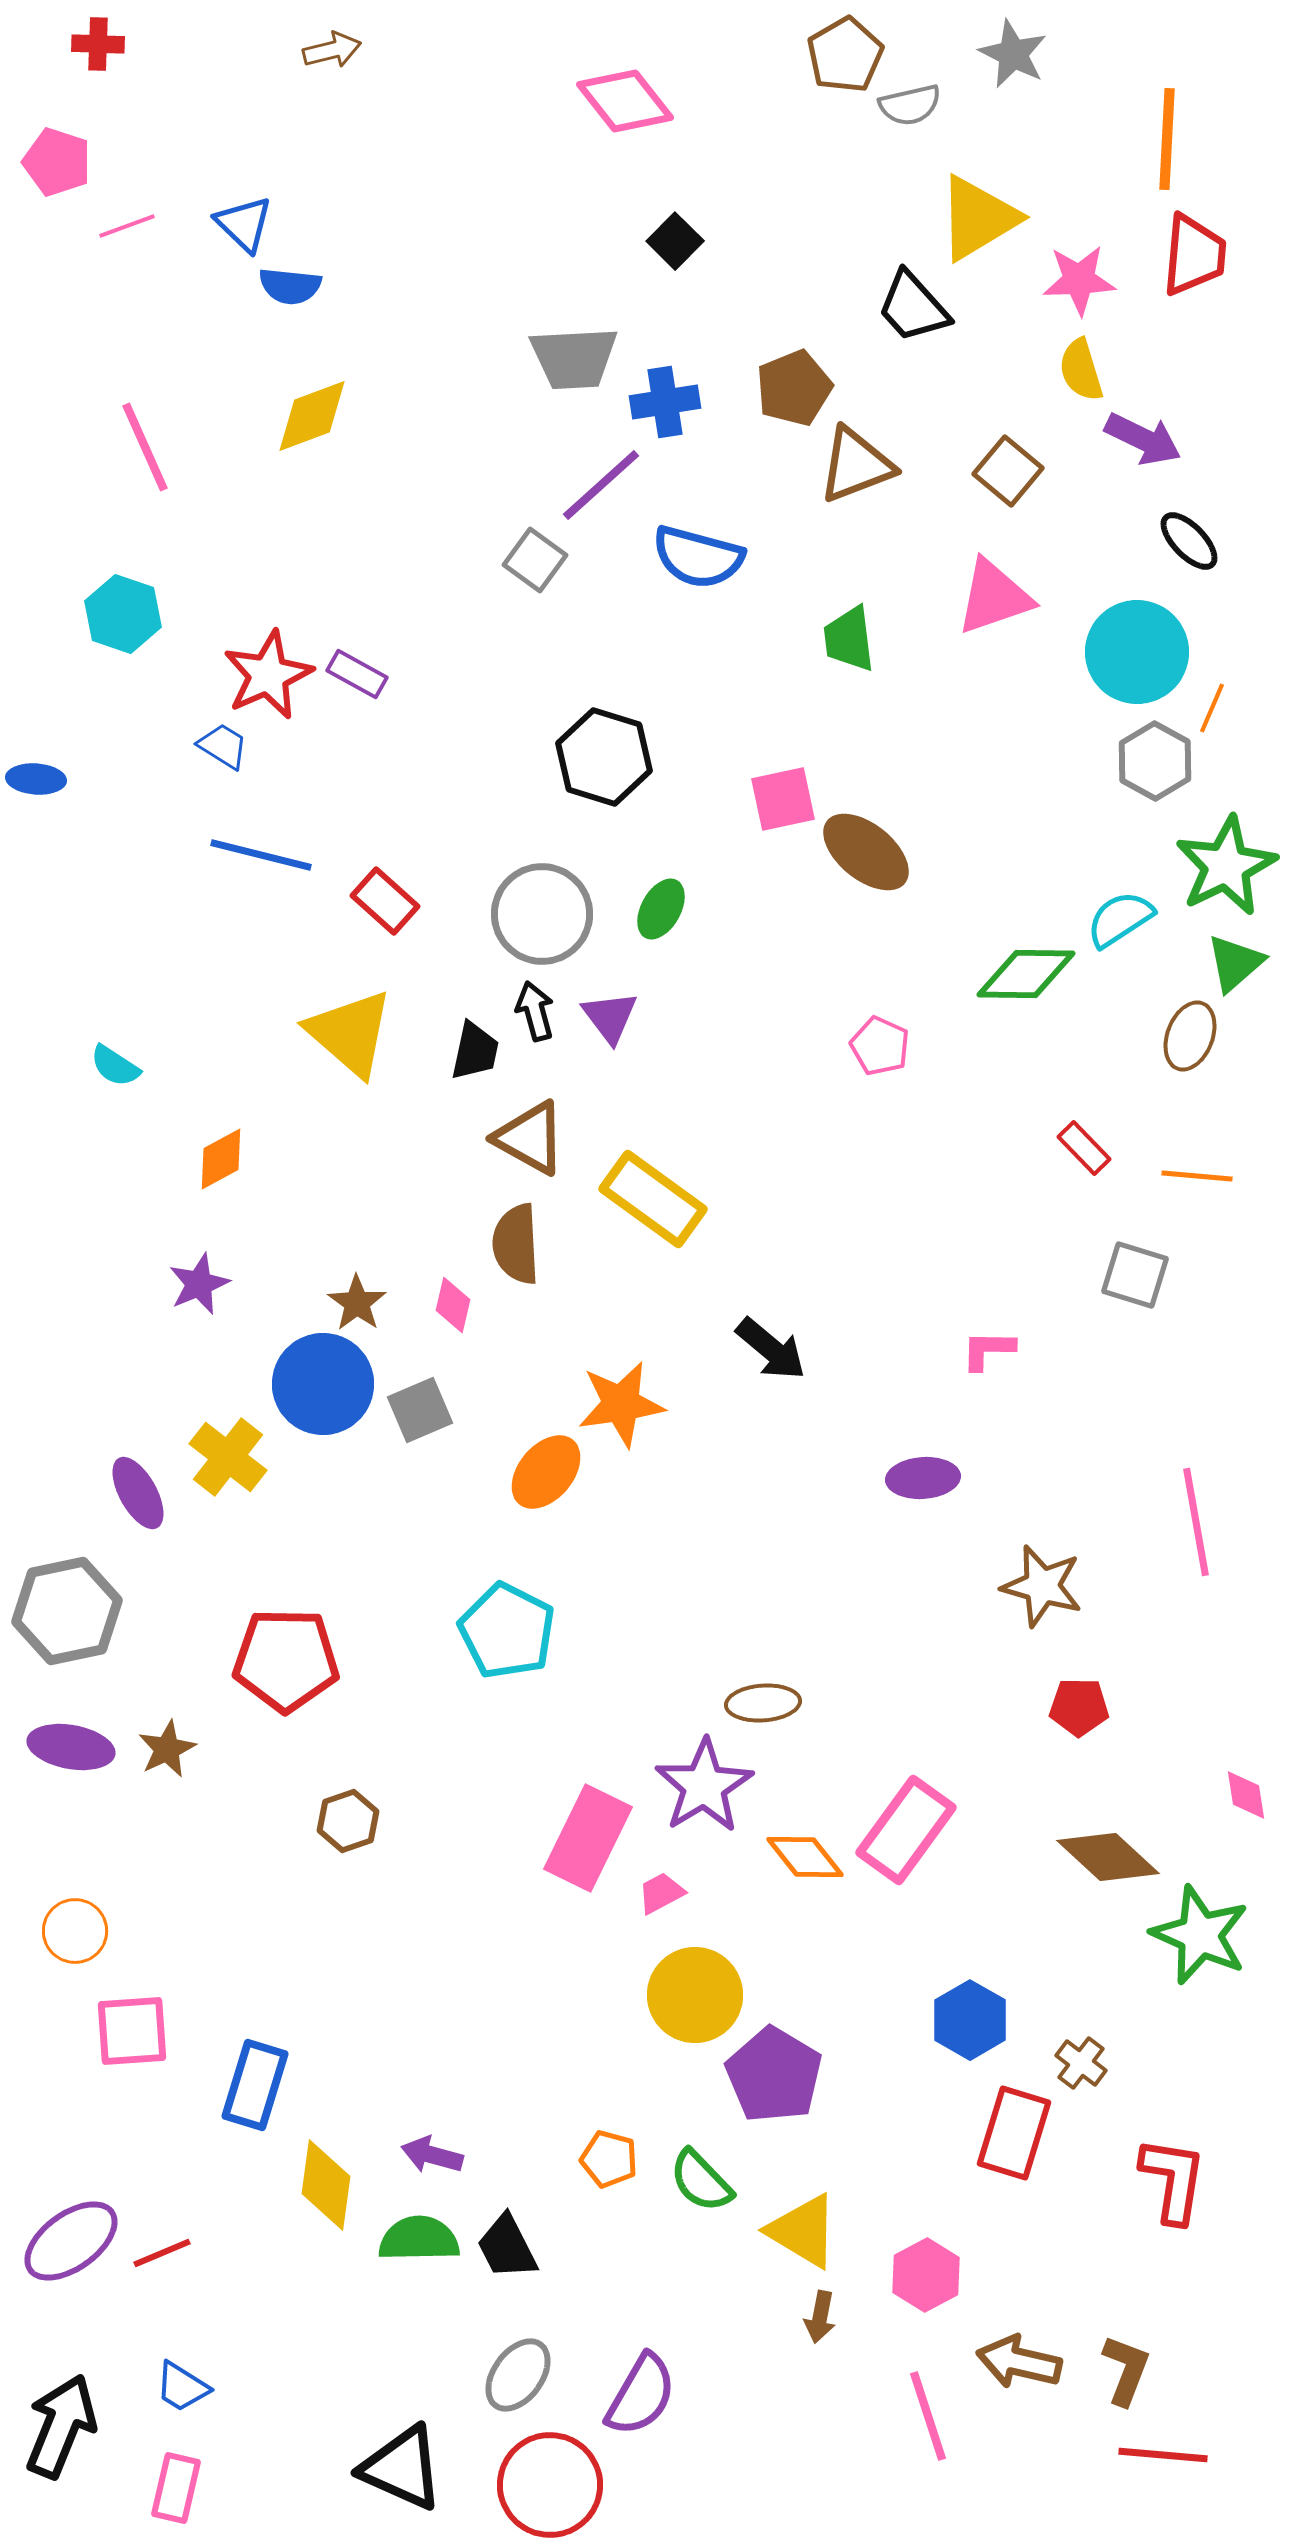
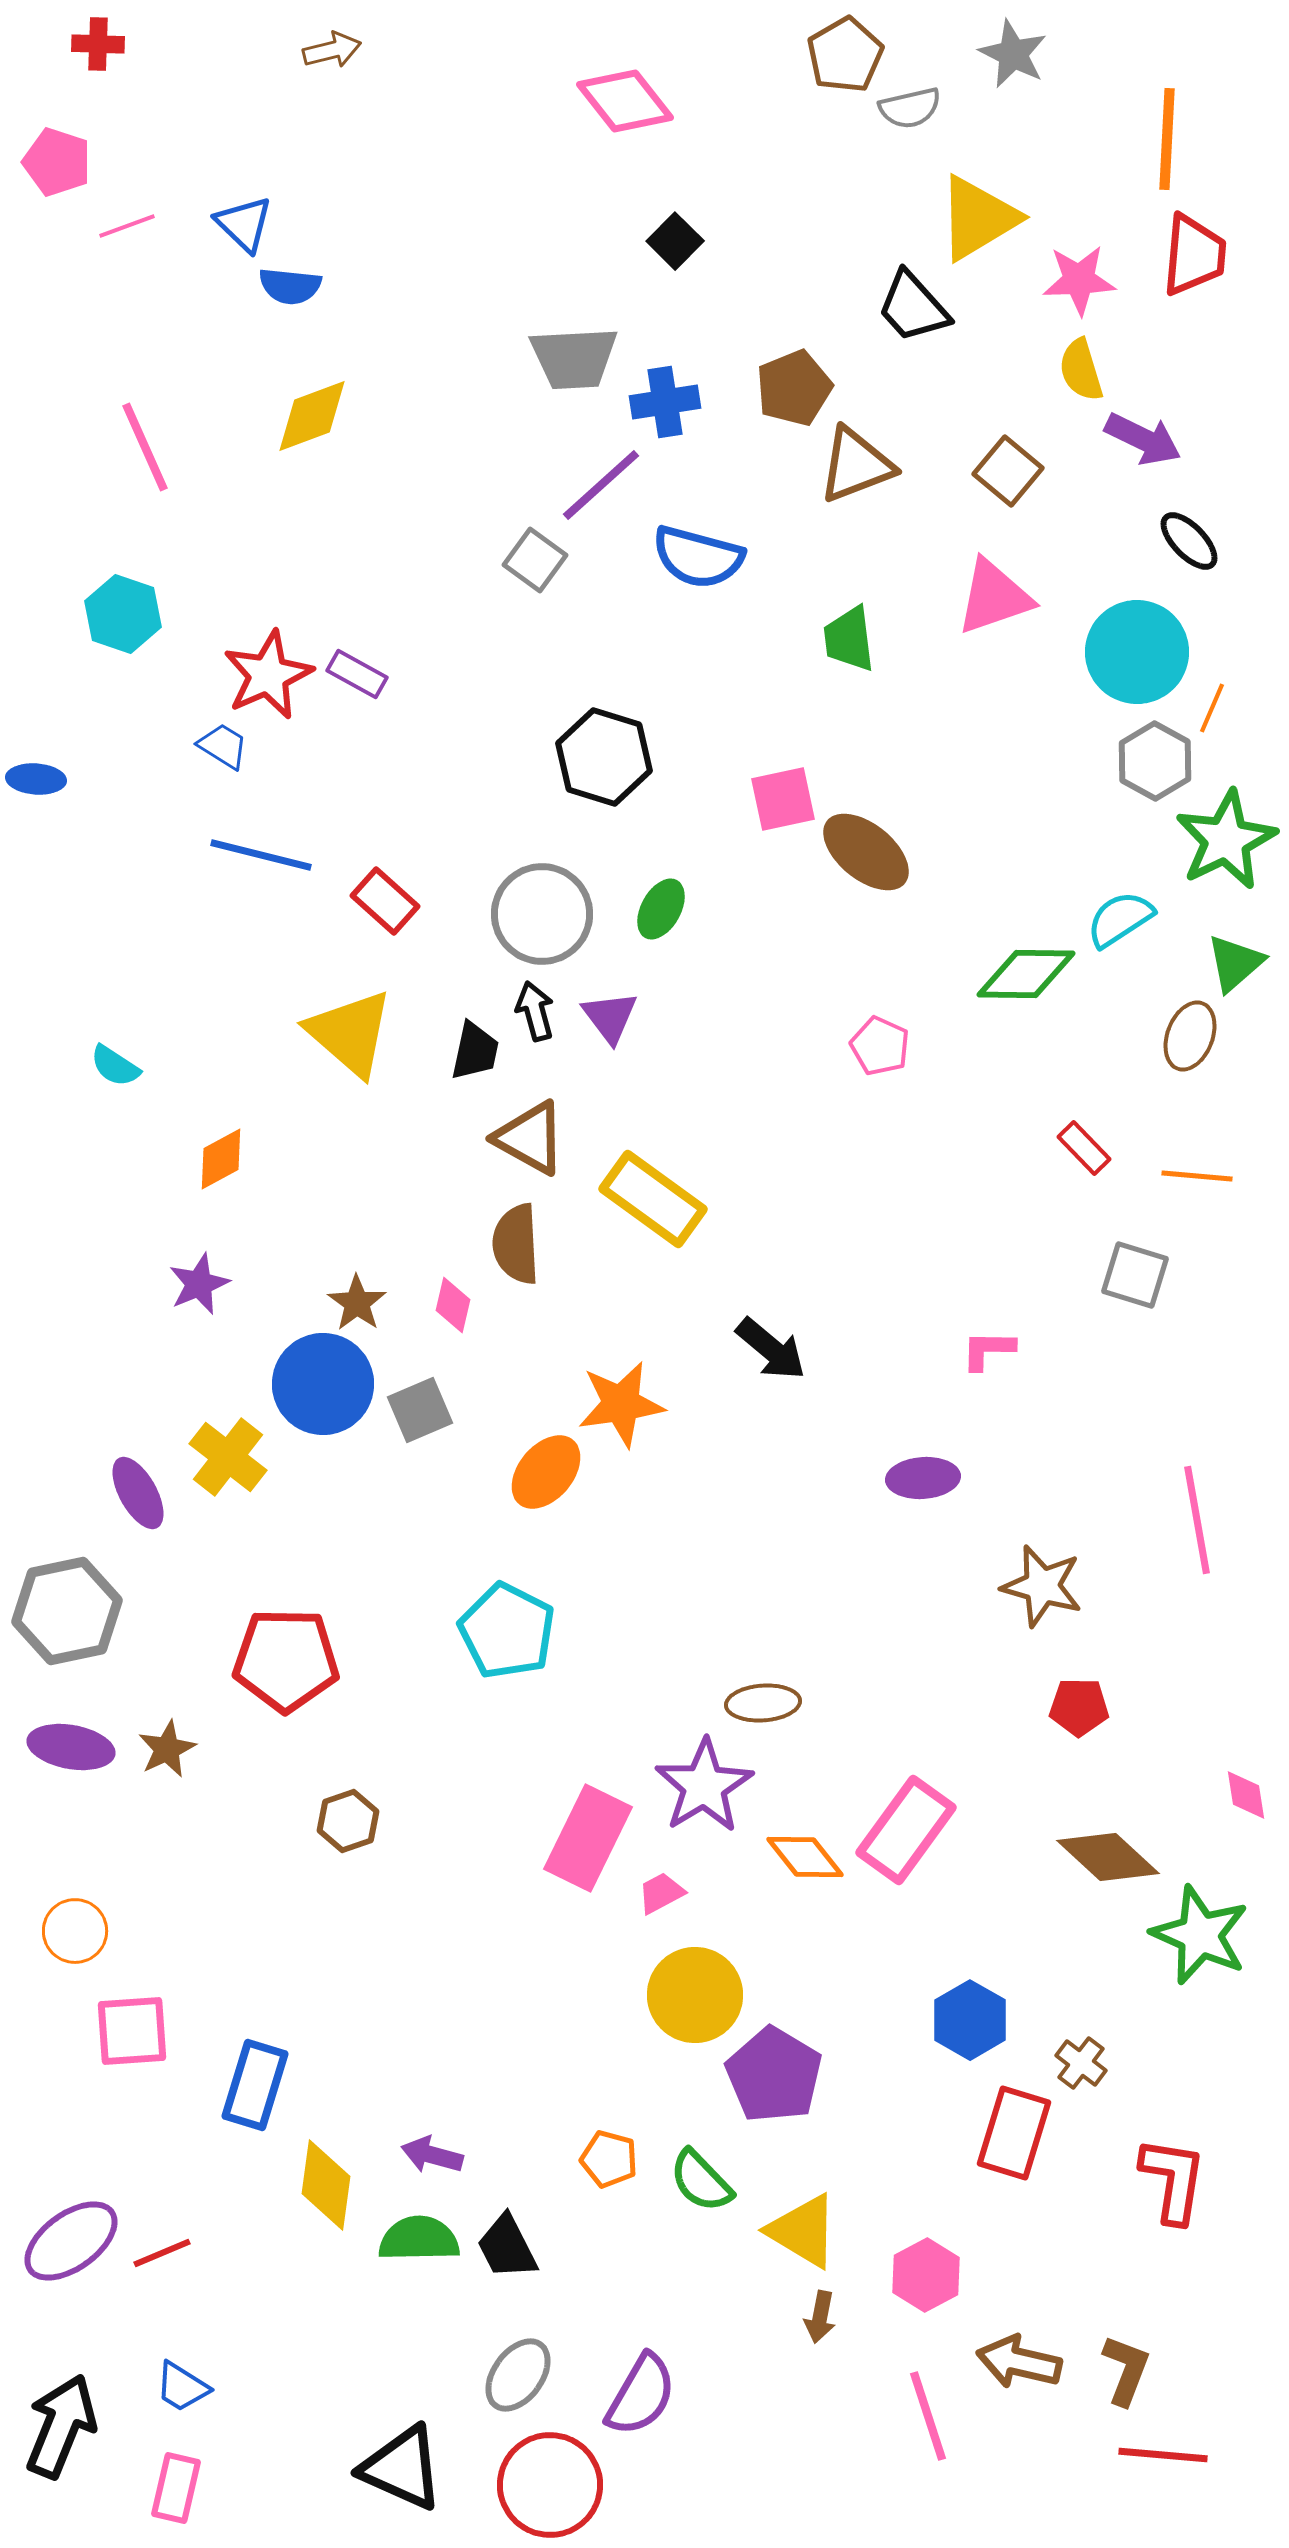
gray semicircle at (910, 105): moved 3 px down
green star at (1226, 866): moved 26 px up
pink line at (1196, 1522): moved 1 px right, 2 px up
